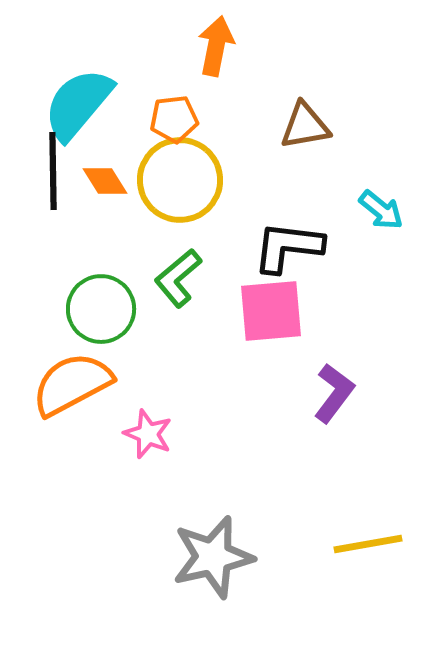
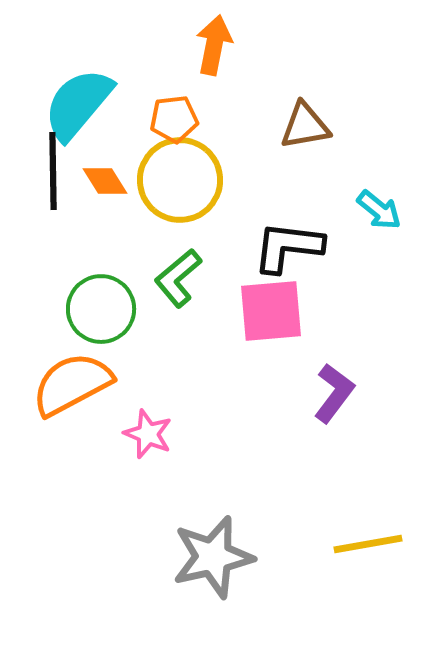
orange arrow: moved 2 px left, 1 px up
cyan arrow: moved 2 px left
